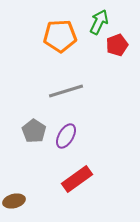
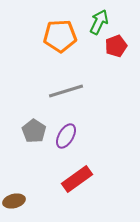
red pentagon: moved 1 px left, 1 px down
